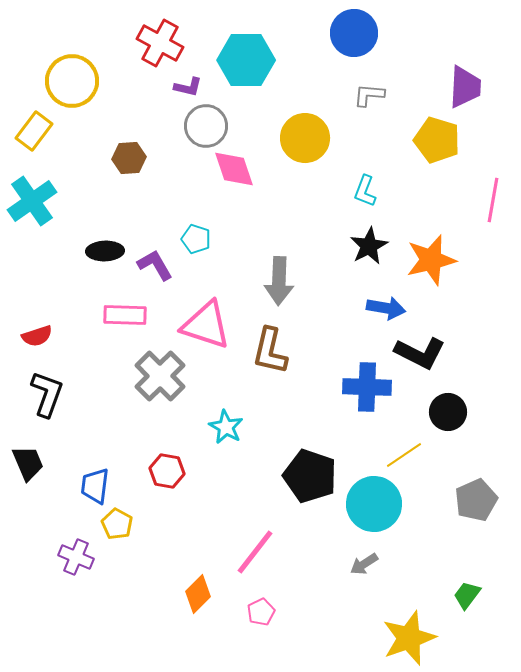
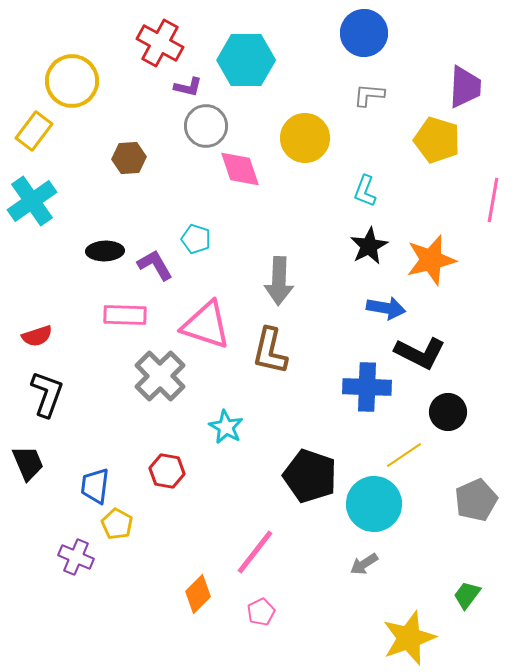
blue circle at (354, 33): moved 10 px right
pink diamond at (234, 169): moved 6 px right
